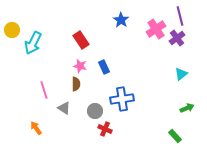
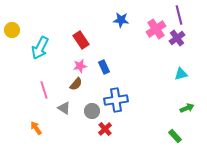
purple line: moved 1 px left, 1 px up
blue star: rotated 28 degrees counterclockwise
cyan arrow: moved 7 px right, 5 px down
pink star: rotated 24 degrees counterclockwise
cyan triangle: rotated 24 degrees clockwise
brown semicircle: rotated 40 degrees clockwise
blue cross: moved 6 px left, 1 px down
gray circle: moved 3 px left
red cross: rotated 24 degrees clockwise
